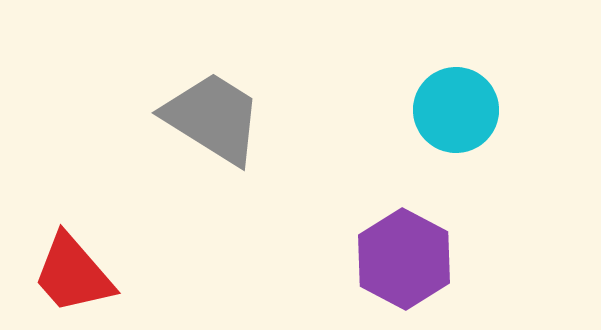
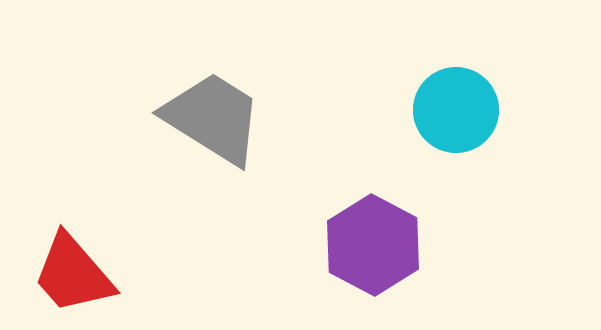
purple hexagon: moved 31 px left, 14 px up
